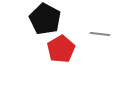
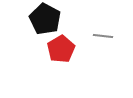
gray line: moved 3 px right, 2 px down
